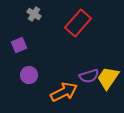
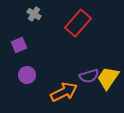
purple circle: moved 2 px left
